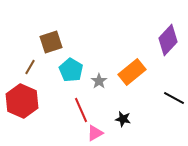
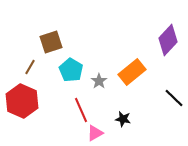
black line: rotated 15 degrees clockwise
